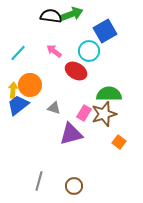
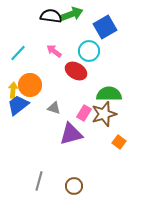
blue square: moved 4 px up
